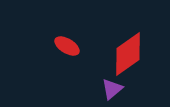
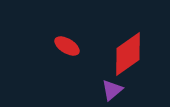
purple triangle: moved 1 px down
